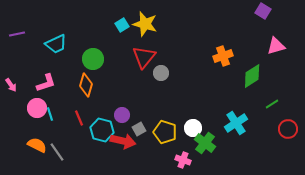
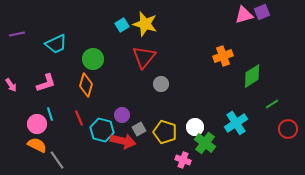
purple square: moved 1 px left, 1 px down; rotated 35 degrees clockwise
pink triangle: moved 32 px left, 31 px up
gray circle: moved 11 px down
pink circle: moved 16 px down
white circle: moved 2 px right, 1 px up
gray line: moved 8 px down
